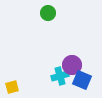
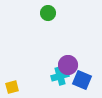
purple circle: moved 4 px left
